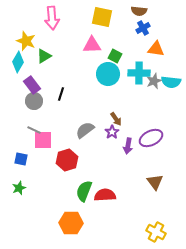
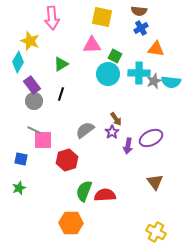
blue cross: moved 2 px left
yellow star: moved 4 px right
green triangle: moved 17 px right, 8 px down
